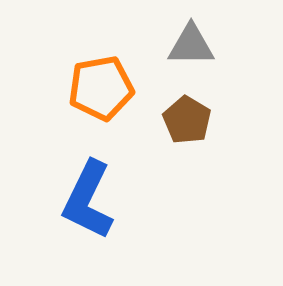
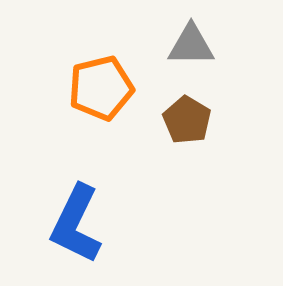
orange pentagon: rotated 4 degrees counterclockwise
blue L-shape: moved 12 px left, 24 px down
